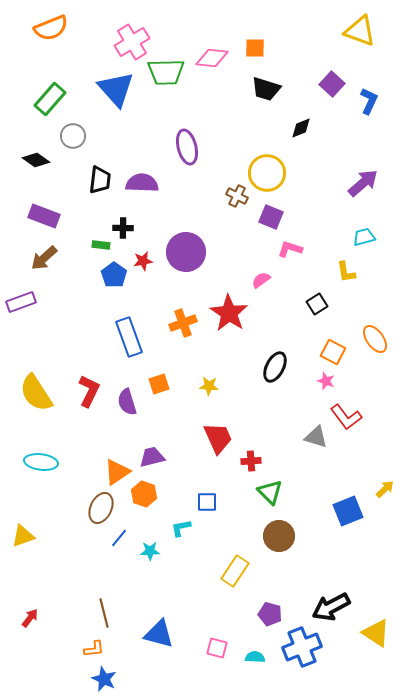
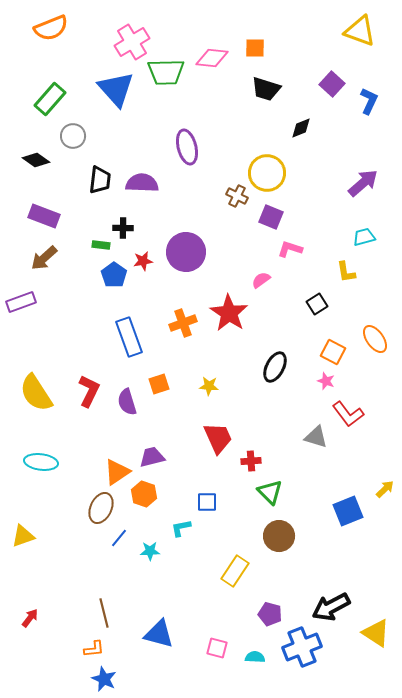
red L-shape at (346, 417): moved 2 px right, 3 px up
